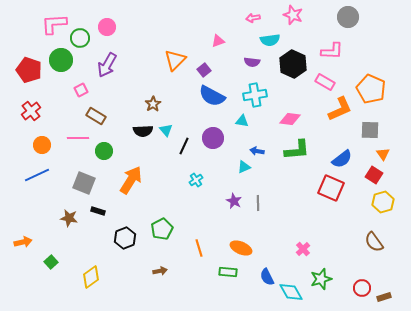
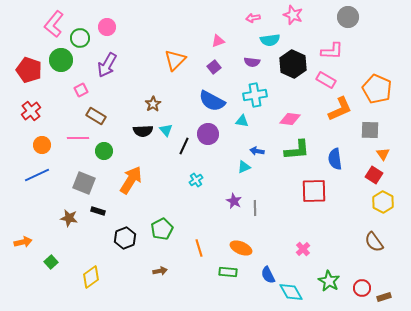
pink L-shape at (54, 24): rotated 48 degrees counterclockwise
purple square at (204, 70): moved 10 px right, 3 px up
pink rectangle at (325, 82): moved 1 px right, 2 px up
orange pentagon at (371, 89): moved 6 px right
blue semicircle at (212, 96): moved 5 px down
purple circle at (213, 138): moved 5 px left, 4 px up
blue semicircle at (342, 159): moved 7 px left; rotated 120 degrees clockwise
red square at (331, 188): moved 17 px left, 3 px down; rotated 24 degrees counterclockwise
yellow hexagon at (383, 202): rotated 15 degrees counterclockwise
gray line at (258, 203): moved 3 px left, 5 px down
blue semicircle at (267, 277): moved 1 px right, 2 px up
green star at (321, 279): moved 8 px right, 2 px down; rotated 25 degrees counterclockwise
